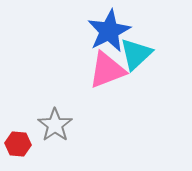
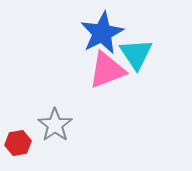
blue star: moved 7 px left, 2 px down
cyan triangle: rotated 21 degrees counterclockwise
red hexagon: moved 1 px up; rotated 15 degrees counterclockwise
